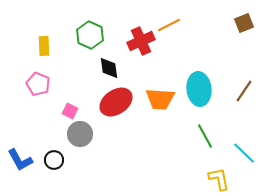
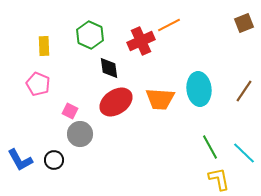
green line: moved 5 px right, 11 px down
